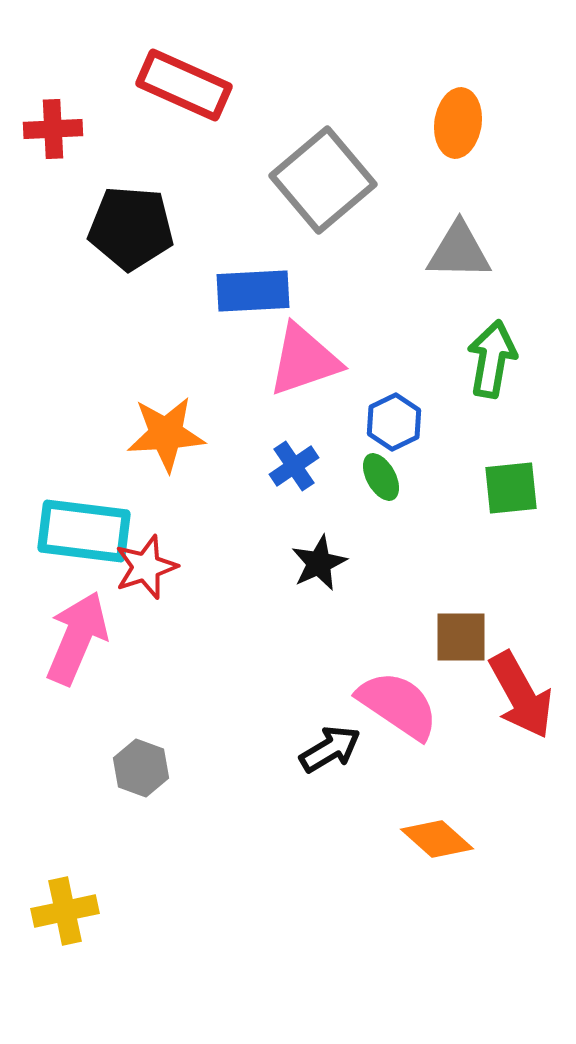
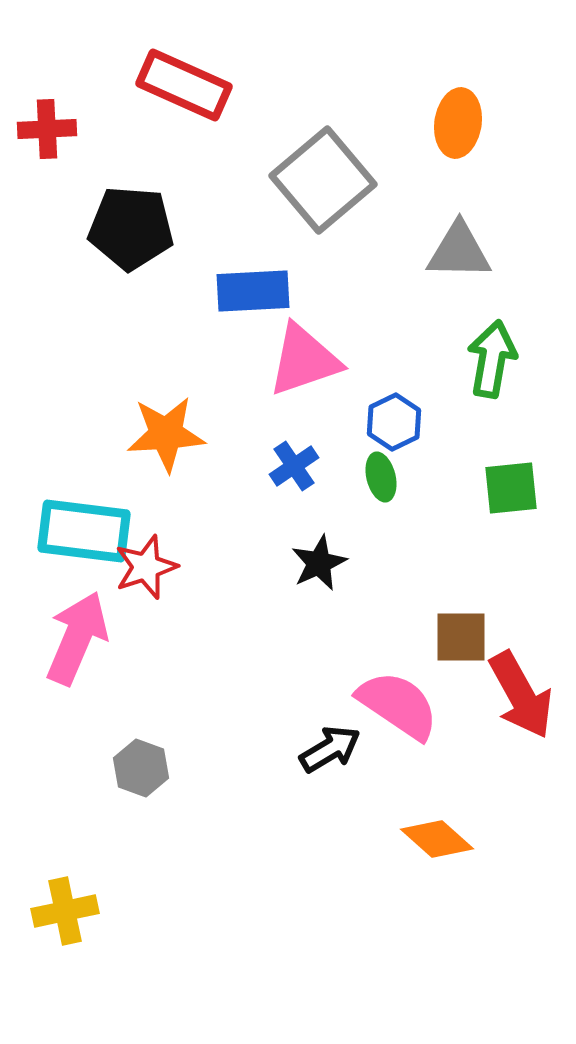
red cross: moved 6 px left
green ellipse: rotated 15 degrees clockwise
